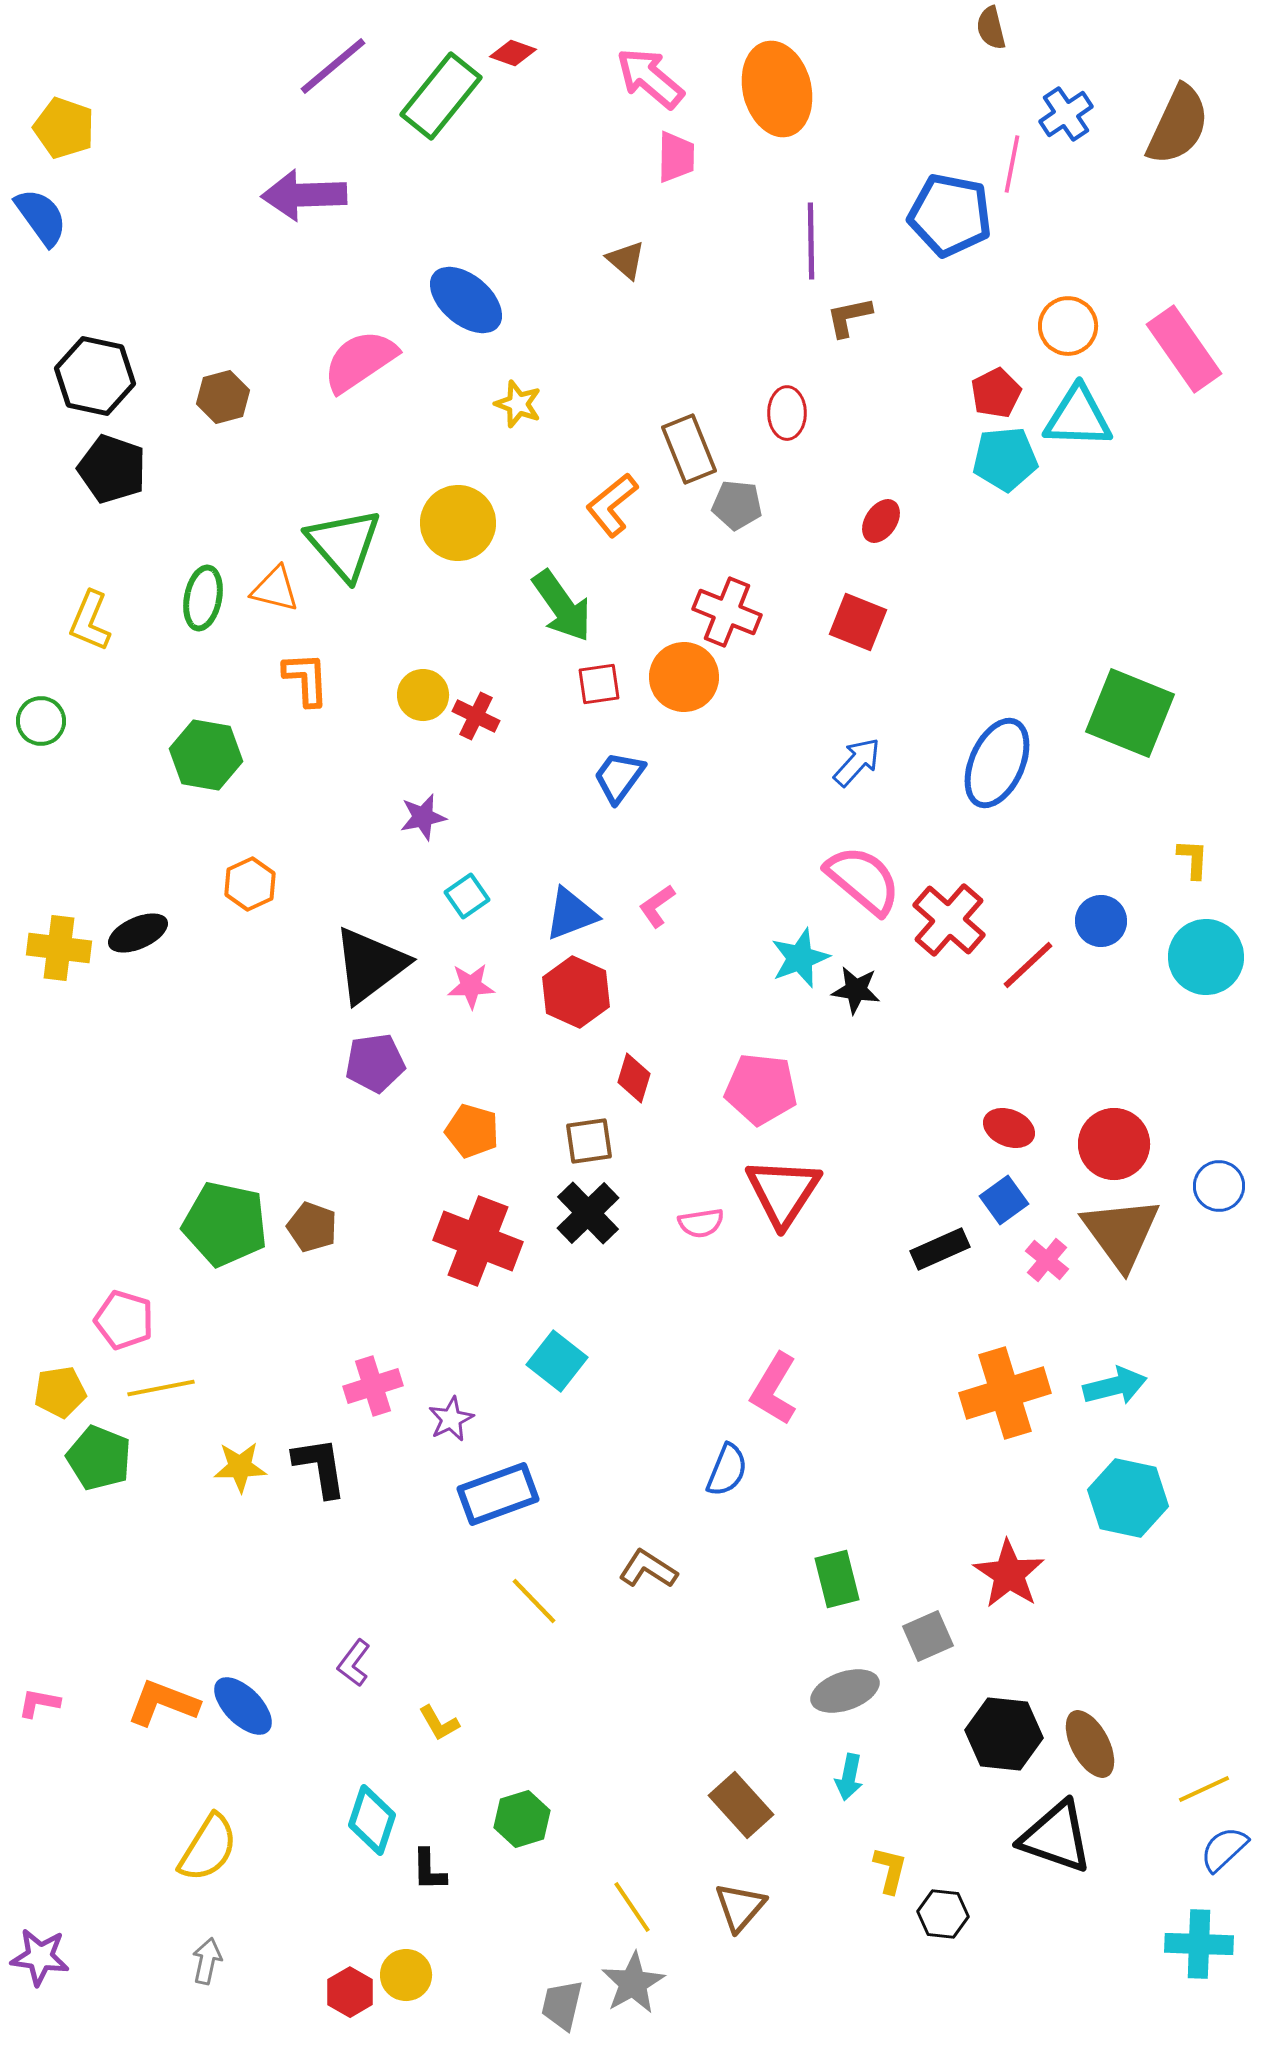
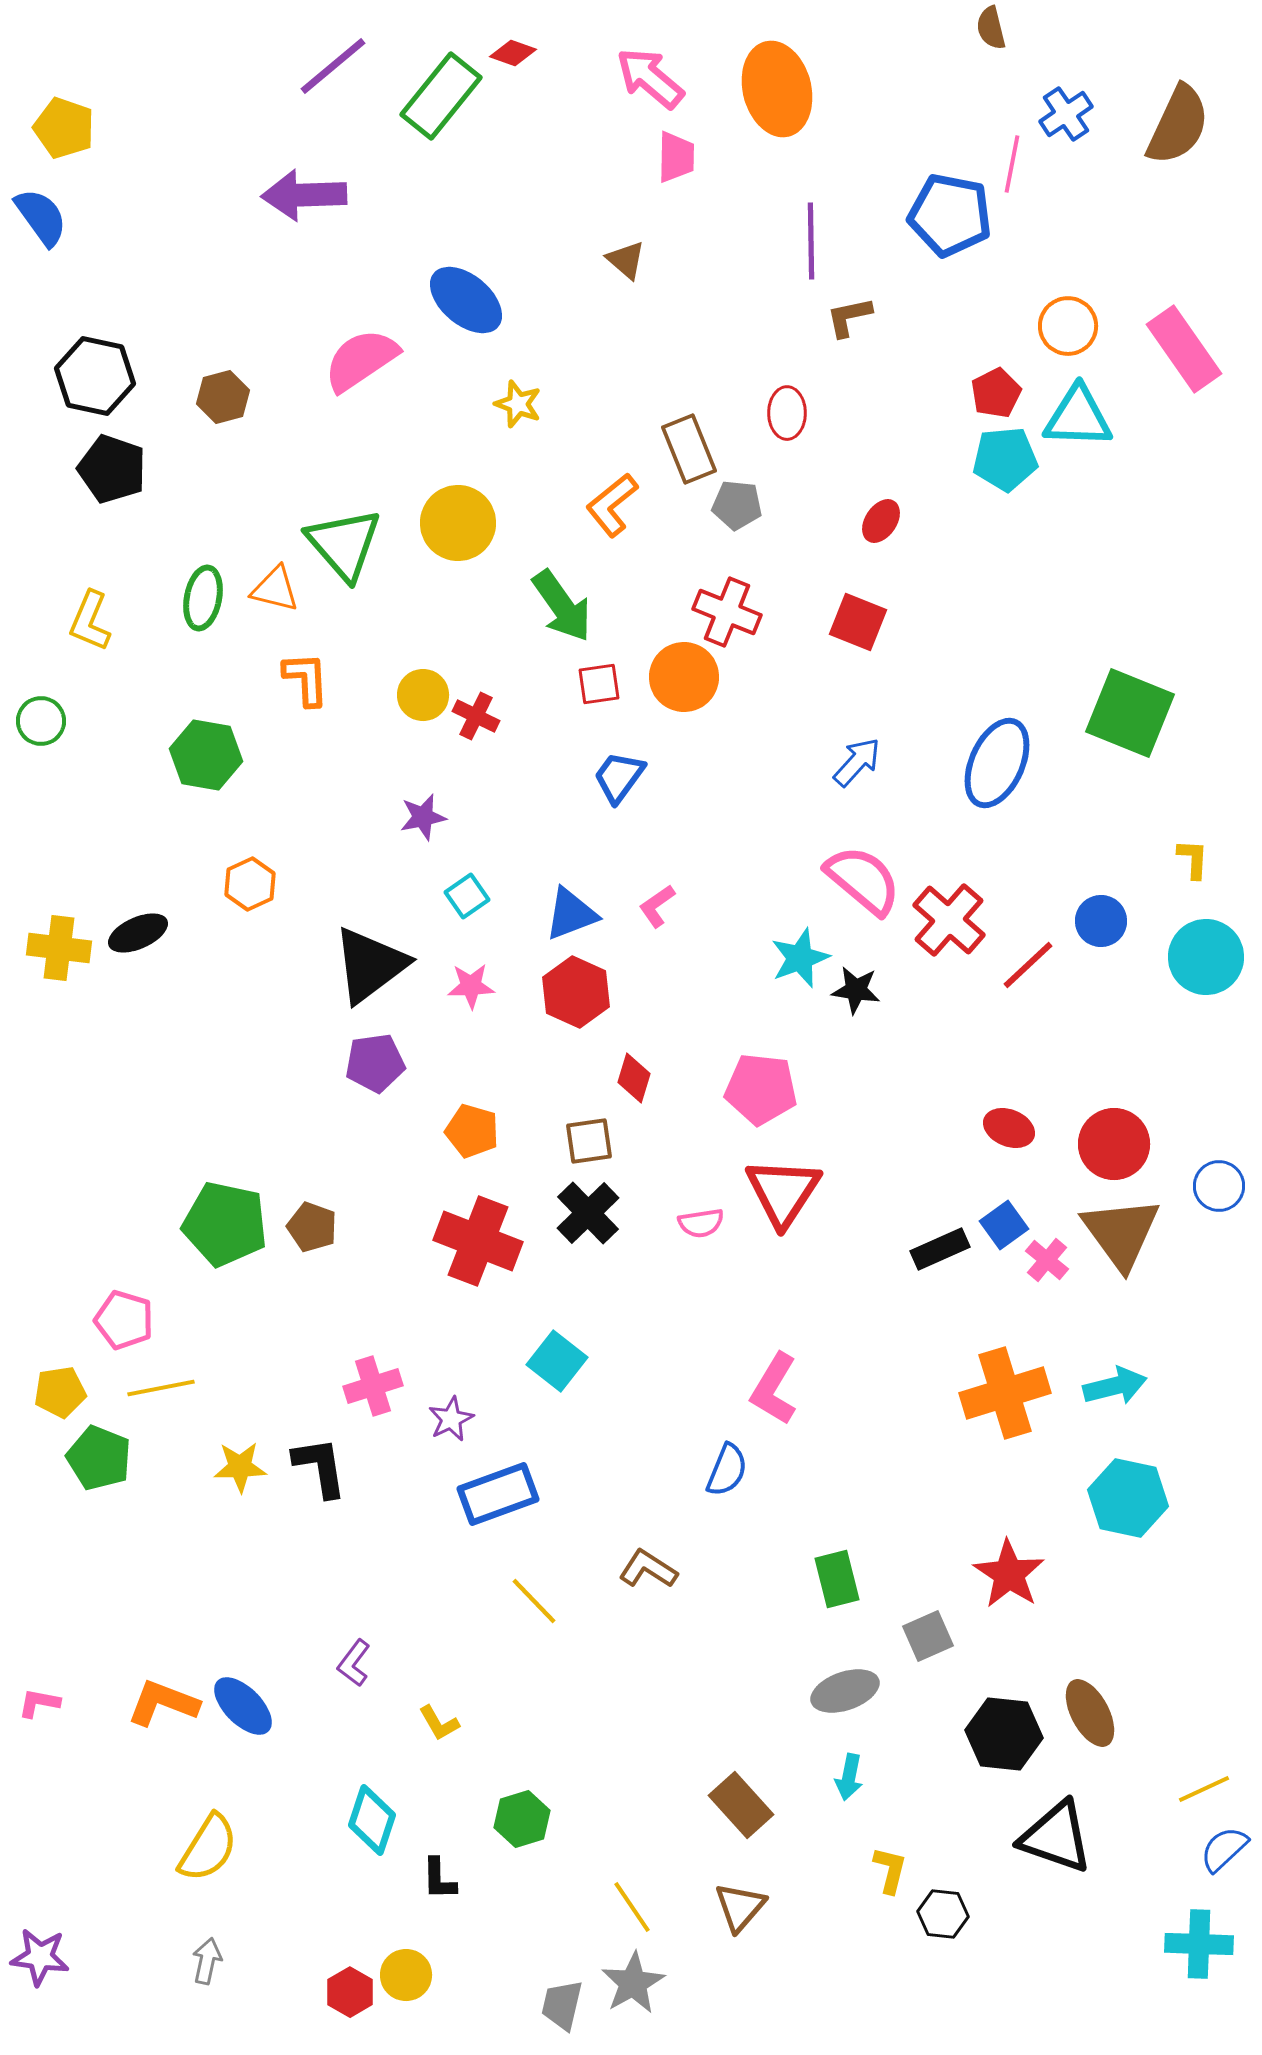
pink semicircle at (360, 361): moved 1 px right, 1 px up
blue square at (1004, 1200): moved 25 px down
brown ellipse at (1090, 1744): moved 31 px up
black L-shape at (429, 1870): moved 10 px right, 9 px down
